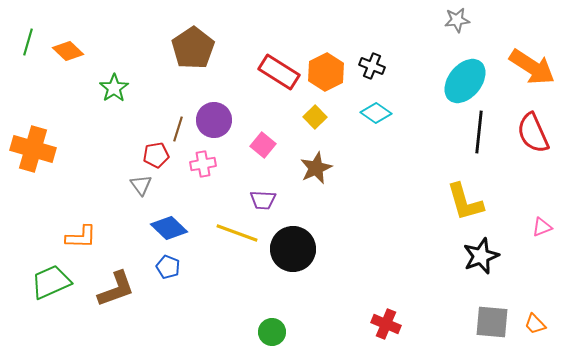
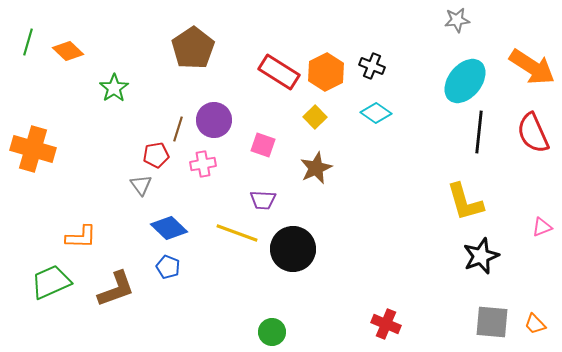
pink square: rotated 20 degrees counterclockwise
